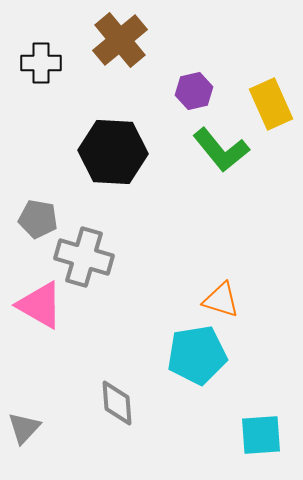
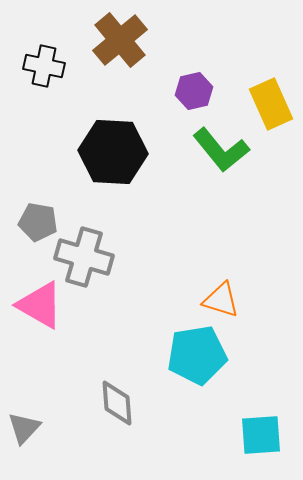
black cross: moved 3 px right, 3 px down; rotated 12 degrees clockwise
gray pentagon: moved 3 px down
